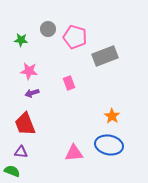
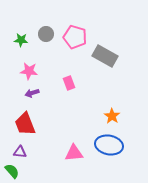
gray circle: moved 2 px left, 5 px down
gray rectangle: rotated 50 degrees clockwise
purple triangle: moved 1 px left
green semicircle: rotated 28 degrees clockwise
